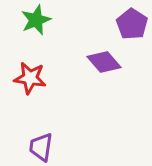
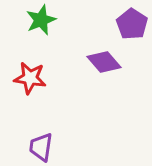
green star: moved 5 px right
